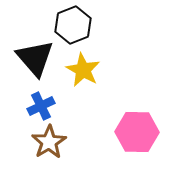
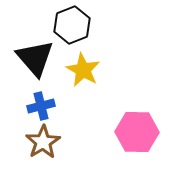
black hexagon: moved 1 px left
blue cross: rotated 12 degrees clockwise
brown star: moved 6 px left
